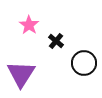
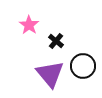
black circle: moved 1 px left, 3 px down
purple triangle: moved 29 px right; rotated 12 degrees counterclockwise
